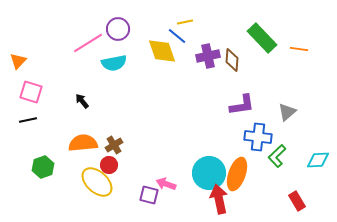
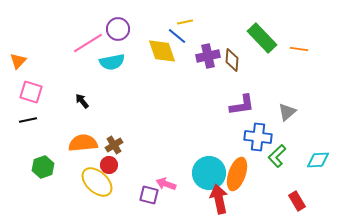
cyan semicircle: moved 2 px left, 1 px up
